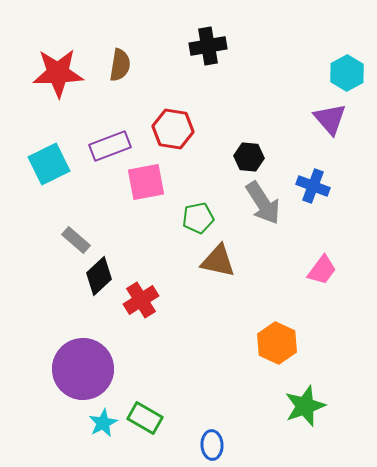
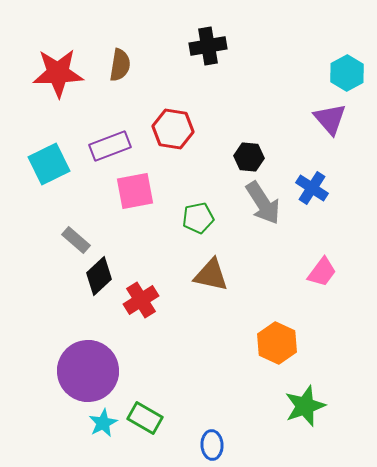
pink square: moved 11 px left, 9 px down
blue cross: moved 1 px left, 2 px down; rotated 12 degrees clockwise
brown triangle: moved 7 px left, 14 px down
pink trapezoid: moved 2 px down
purple circle: moved 5 px right, 2 px down
